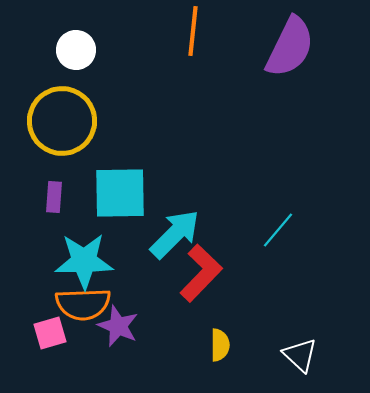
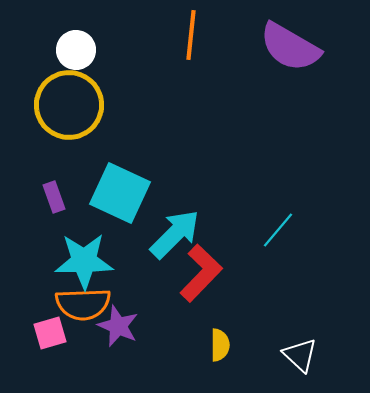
orange line: moved 2 px left, 4 px down
purple semicircle: rotated 94 degrees clockwise
yellow circle: moved 7 px right, 16 px up
cyan square: rotated 26 degrees clockwise
purple rectangle: rotated 24 degrees counterclockwise
